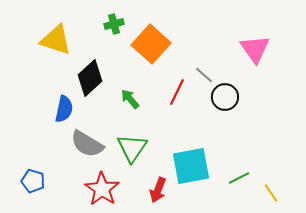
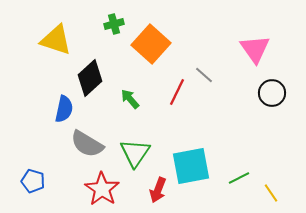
black circle: moved 47 px right, 4 px up
green triangle: moved 3 px right, 5 px down
